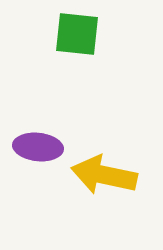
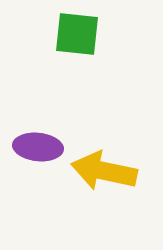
yellow arrow: moved 4 px up
